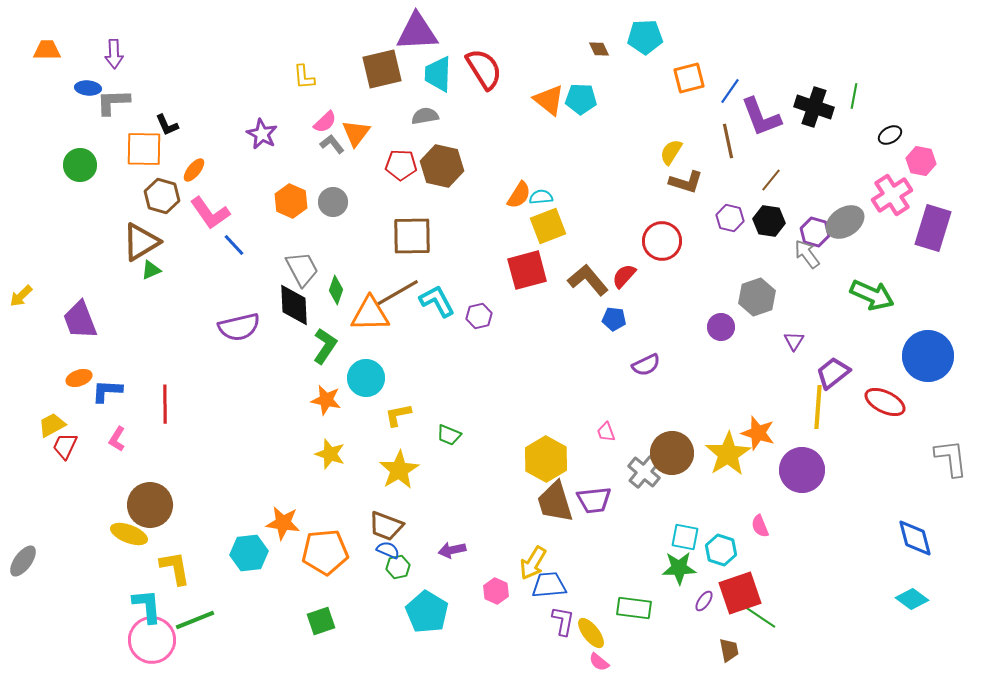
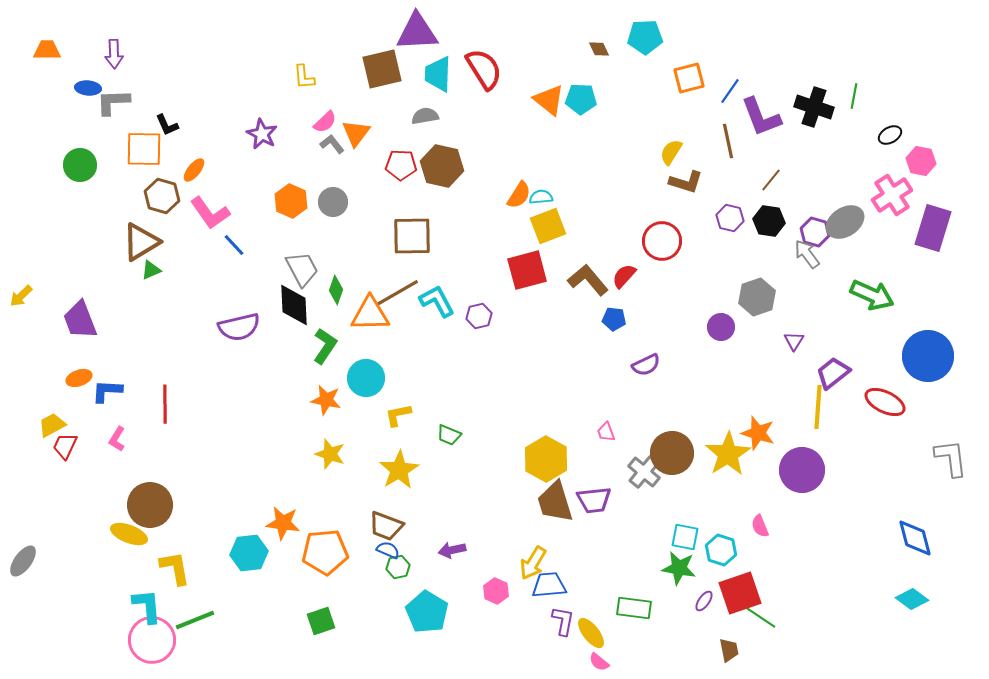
green star at (679, 568): rotated 12 degrees clockwise
